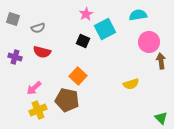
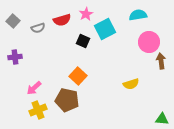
gray square: moved 2 px down; rotated 24 degrees clockwise
red semicircle: moved 20 px right, 32 px up; rotated 30 degrees counterclockwise
purple cross: rotated 24 degrees counterclockwise
green triangle: moved 1 px right, 1 px down; rotated 40 degrees counterclockwise
